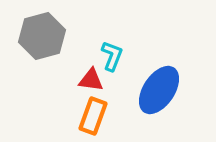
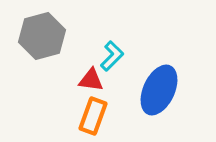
cyan L-shape: rotated 24 degrees clockwise
blue ellipse: rotated 9 degrees counterclockwise
